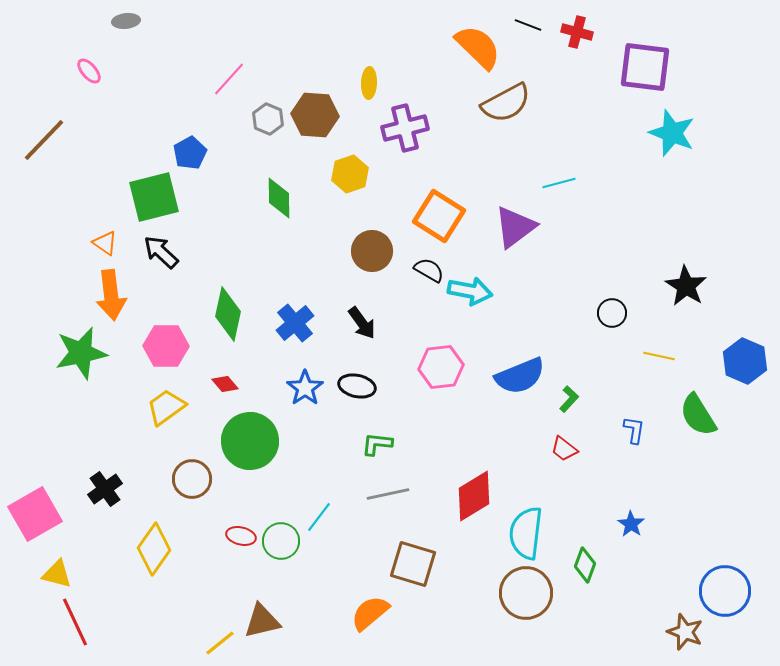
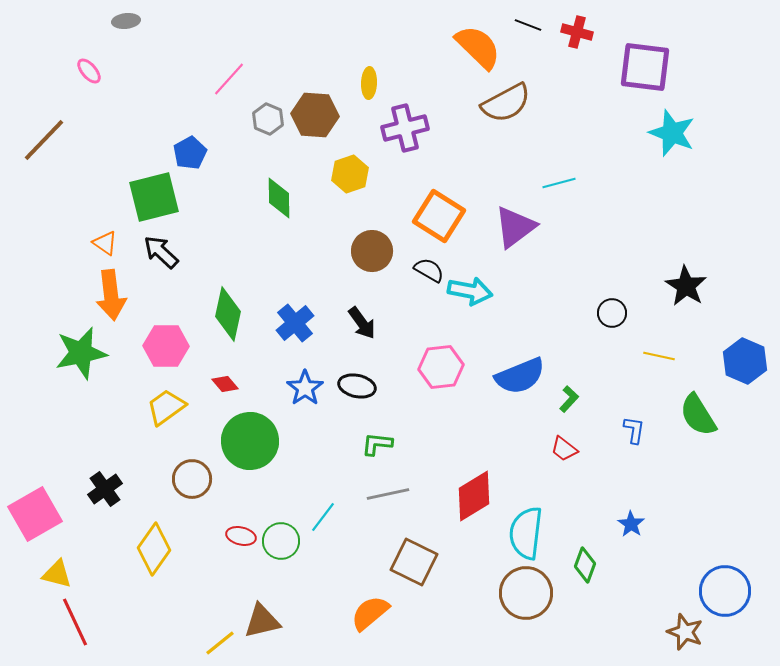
cyan line at (319, 517): moved 4 px right
brown square at (413, 564): moved 1 px right, 2 px up; rotated 9 degrees clockwise
